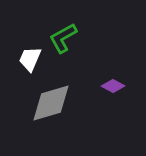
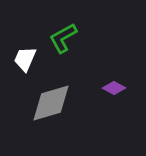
white trapezoid: moved 5 px left
purple diamond: moved 1 px right, 2 px down
